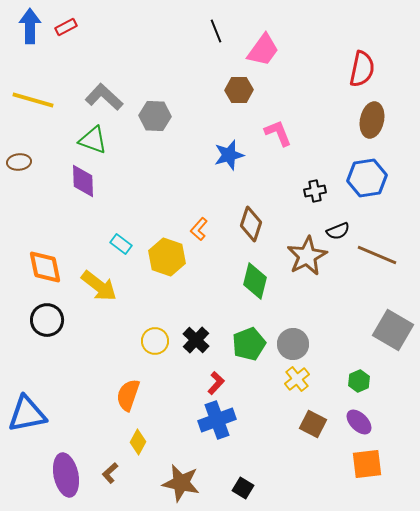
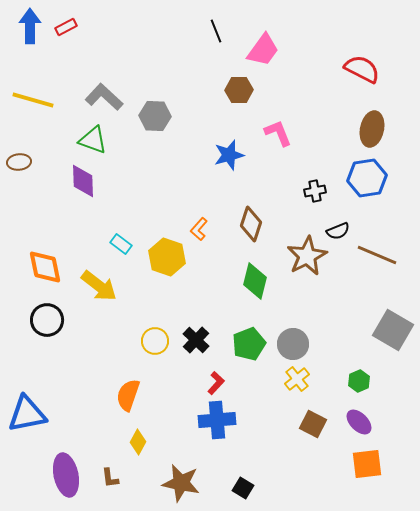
red semicircle at (362, 69): rotated 75 degrees counterclockwise
brown ellipse at (372, 120): moved 9 px down
blue cross at (217, 420): rotated 15 degrees clockwise
brown L-shape at (110, 473): moved 5 px down; rotated 55 degrees counterclockwise
